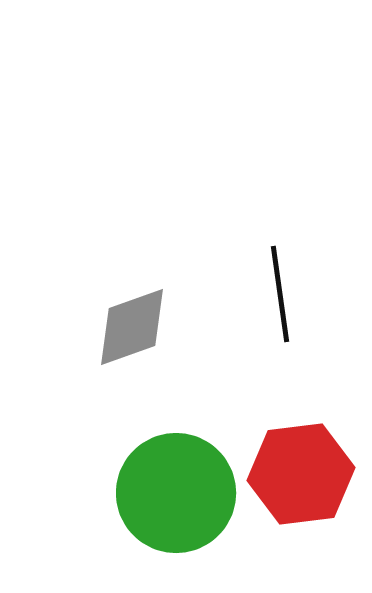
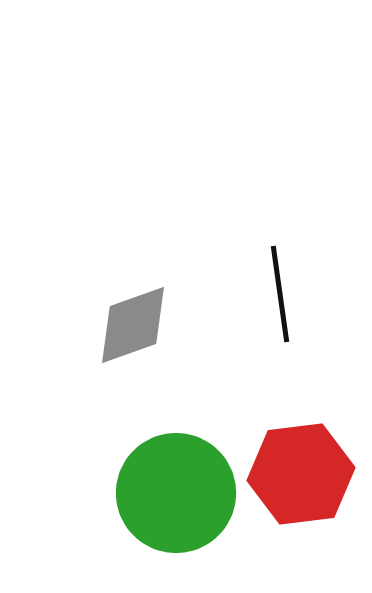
gray diamond: moved 1 px right, 2 px up
